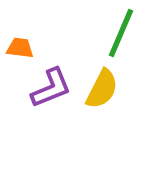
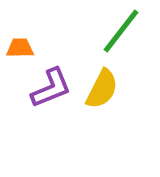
green line: moved 2 px up; rotated 15 degrees clockwise
orange trapezoid: rotated 8 degrees counterclockwise
